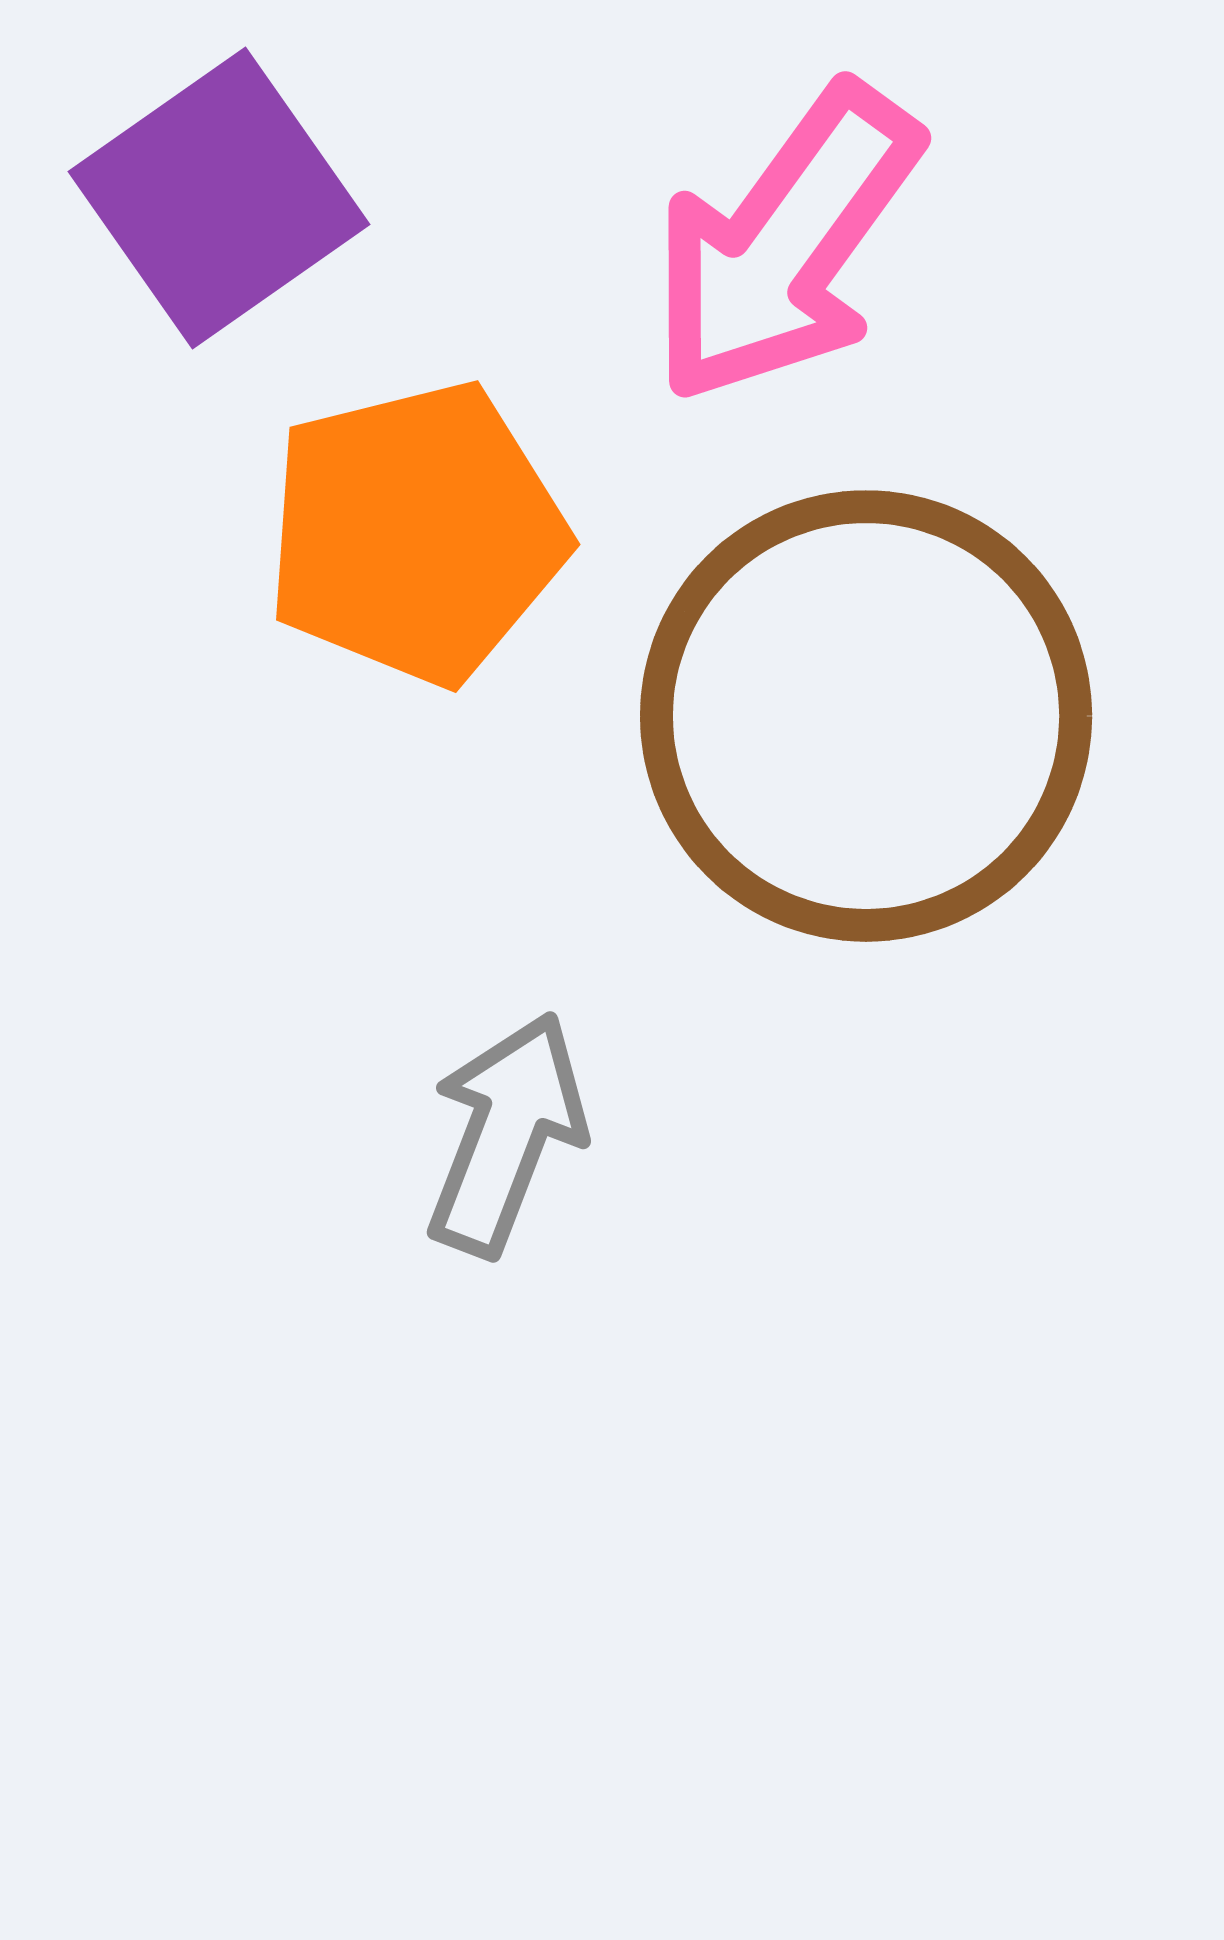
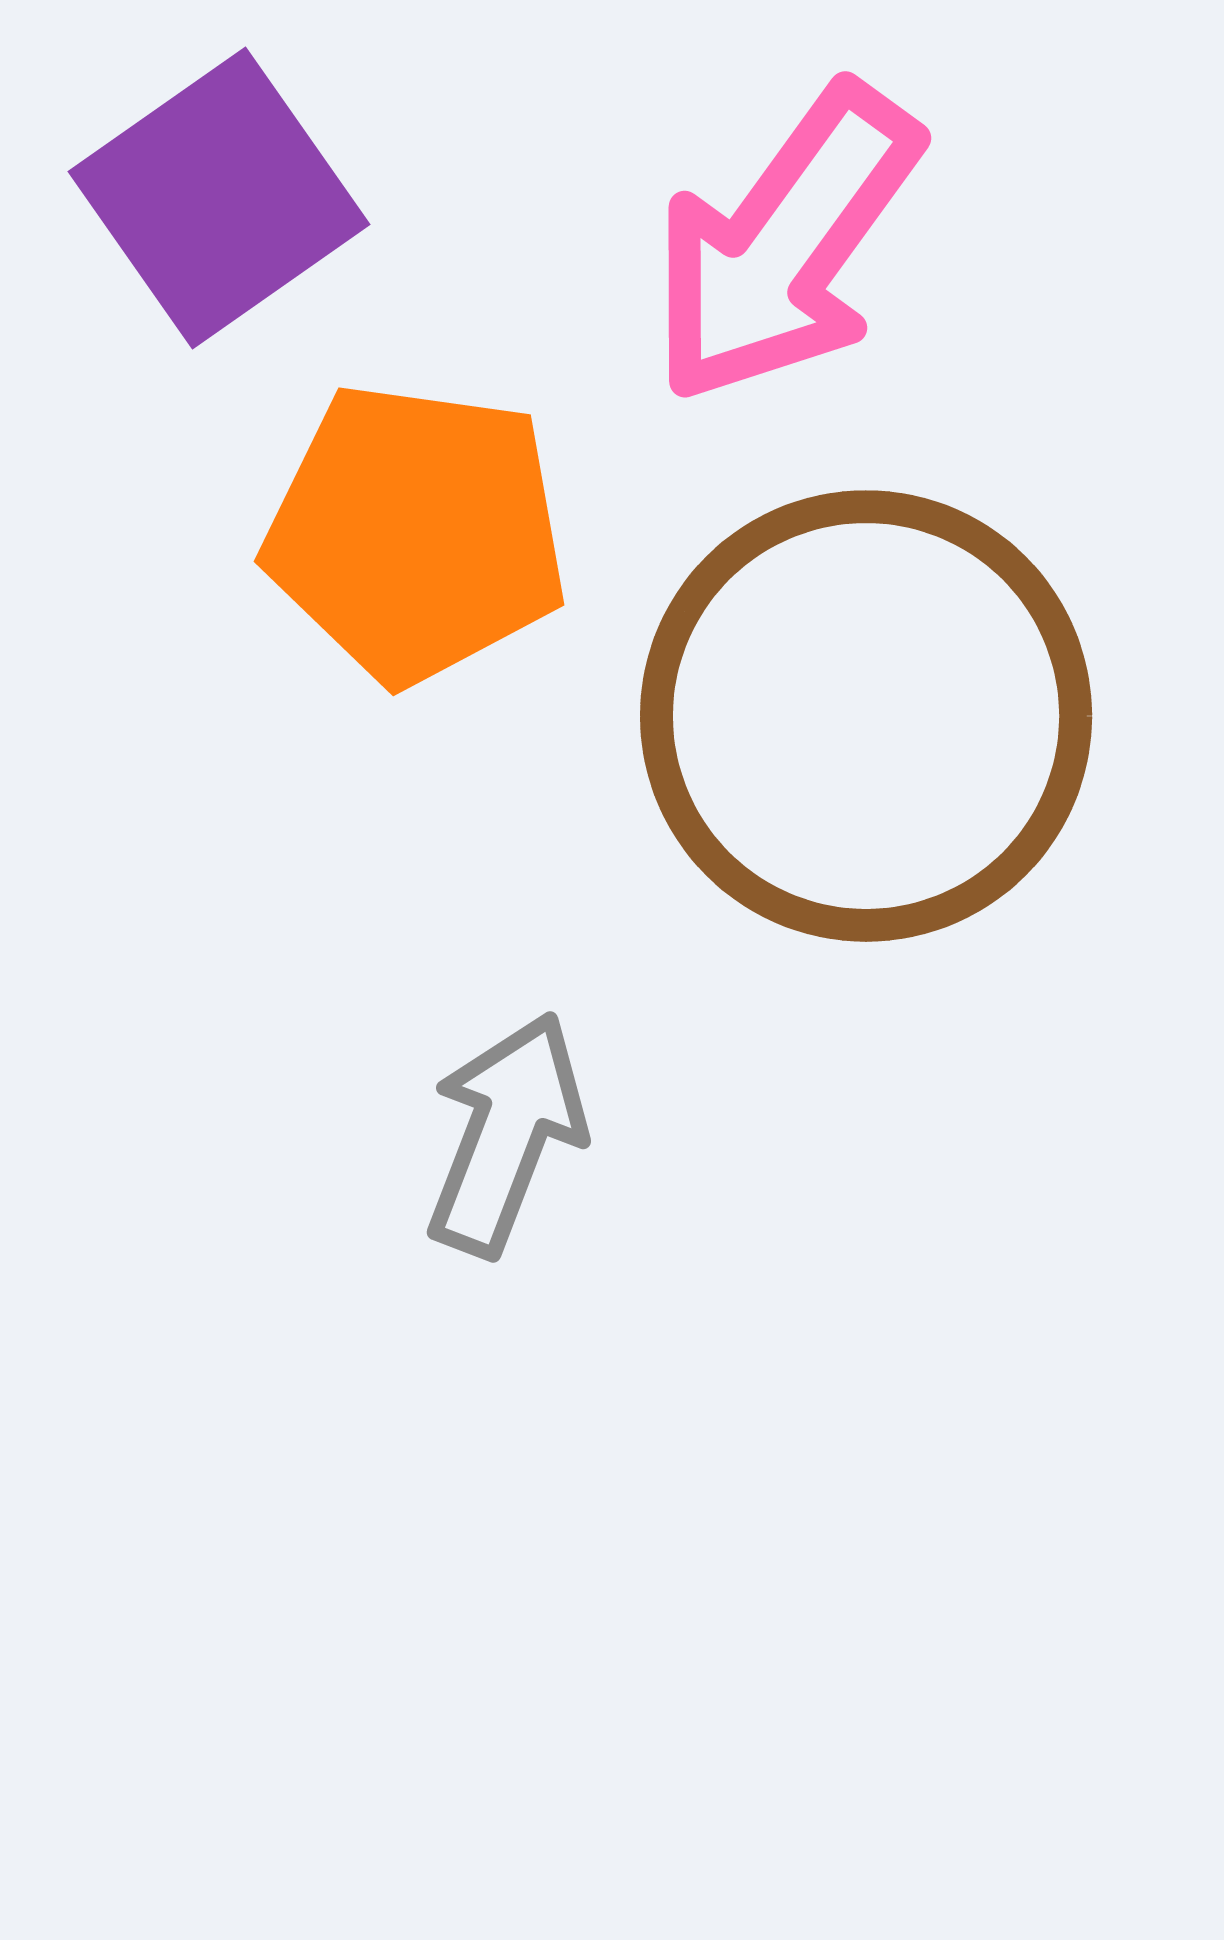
orange pentagon: rotated 22 degrees clockwise
